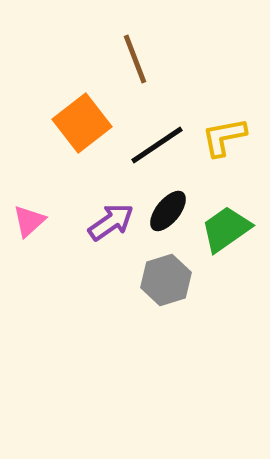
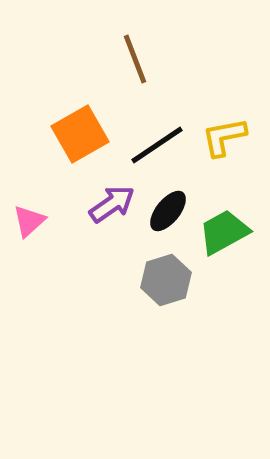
orange square: moved 2 px left, 11 px down; rotated 8 degrees clockwise
purple arrow: moved 1 px right, 18 px up
green trapezoid: moved 2 px left, 3 px down; rotated 6 degrees clockwise
